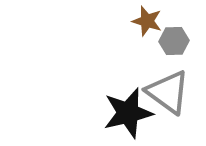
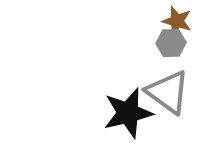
brown star: moved 30 px right
gray hexagon: moved 3 px left, 2 px down
